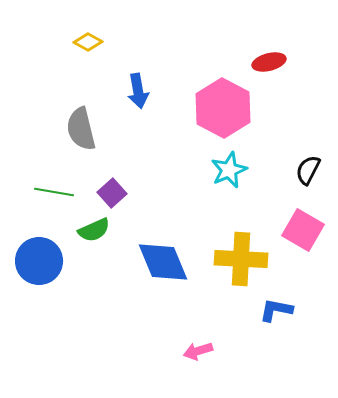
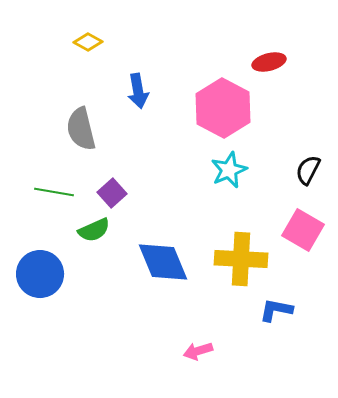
blue circle: moved 1 px right, 13 px down
